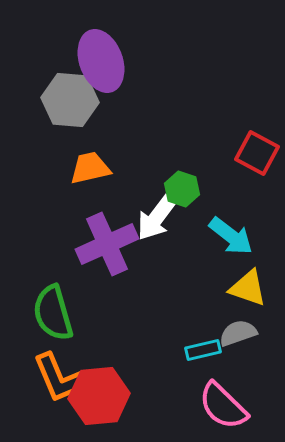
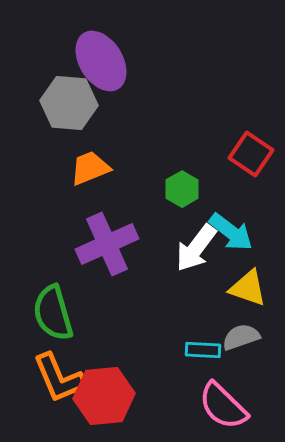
purple ellipse: rotated 12 degrees counterclockwise
gray hexagon: moved 1 px left, 3 px down
red square: moved 6 px left, 1 px down; rotated 6 degrees clockwise
orange trapezoid: rotated 9 degrees counterclockwise
green hexagon: rotated 12 degrees clockwise
white arrow: moved 39 px right, 31 px down
cyan arrow: moved 4 px up
gray semicircle: moved 3 px right, 4 px down
cyan rectangle: rotated 16 degrees clockwise
red hexagon: moved 5 px right
